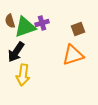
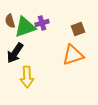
black arrow: moved 1 px left, 1 px down
yellow arrow: moved 4 px right, 2 px down; rotated 10 degrees counterclockwise
